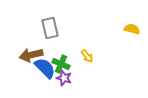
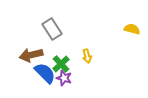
gray rectangle: moved 2 px right, 1 px down; rotated 20 degrees counterclockwise
yellow arrow: rotated 24 degrees clockwise
green cross: rotated 24 degrees clockwise
blue semicircle: moved 5 px down
